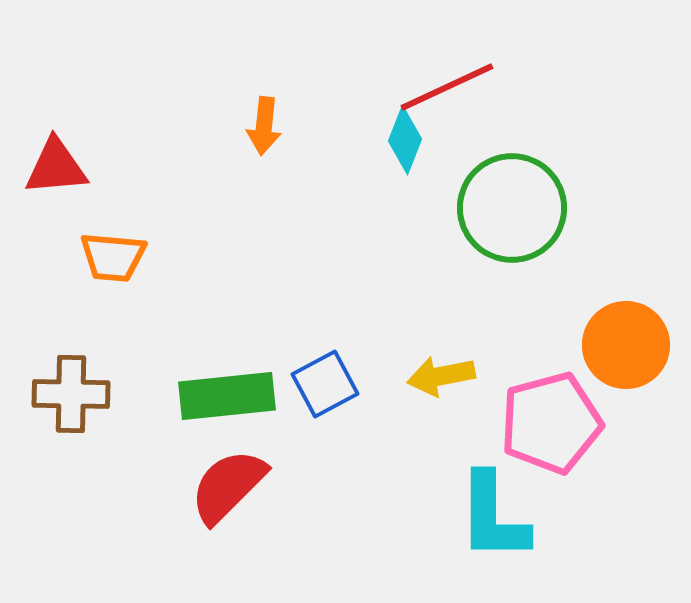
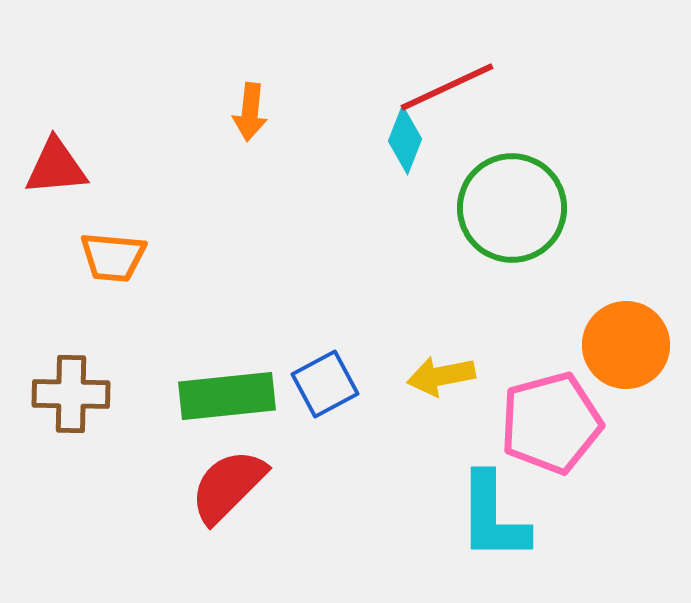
orange arrow: moved 14 px left, 14 px up
